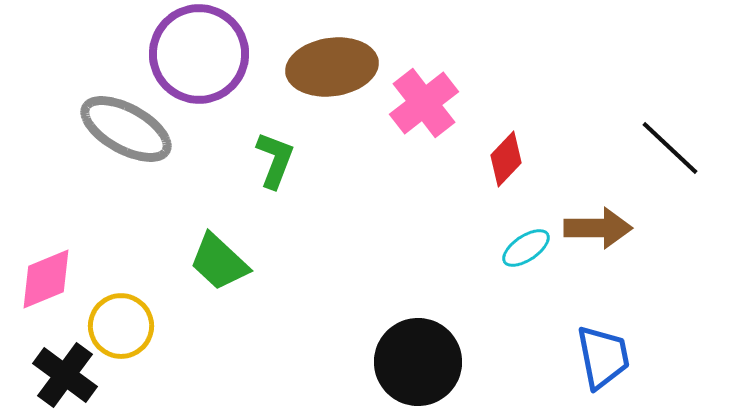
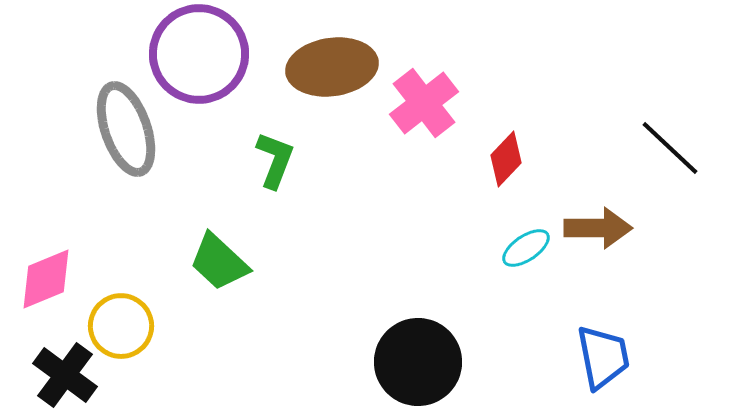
gray ellipse: rotated 42 degrees clockwise
